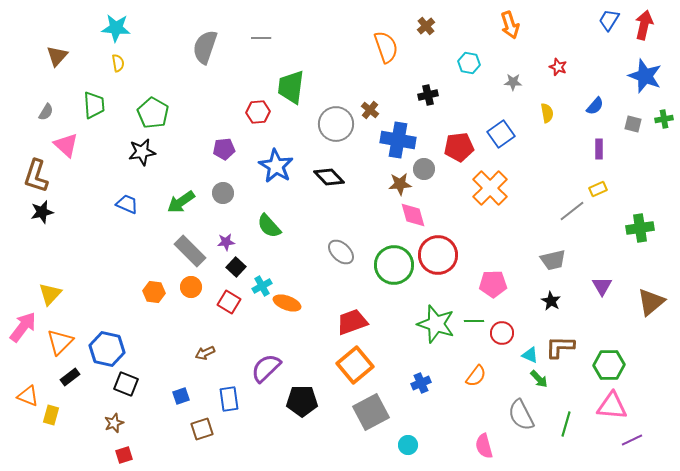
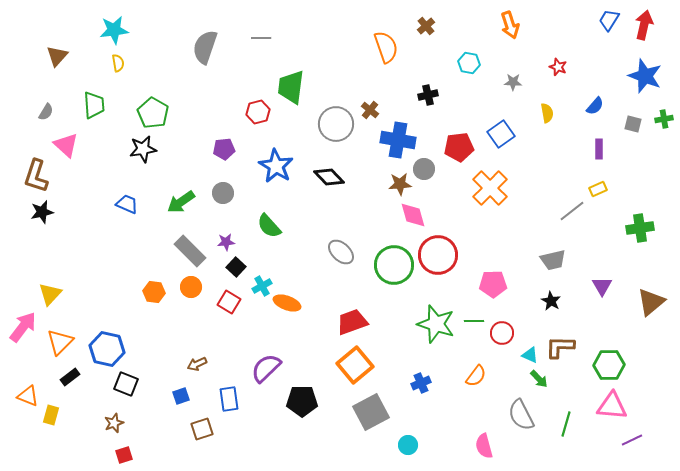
cyan star at (116, 28): moved 2 px left, 2 px down; rotated 12 degrees counterclockwise
red hexagon at (258, 112): rotated 10 degrees counterclockwise
black star at (142, 152): moved 1 px right, 3 px up
brown arrow at (205, 353): moved 8 px left, 11 px down
